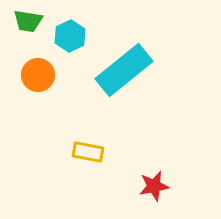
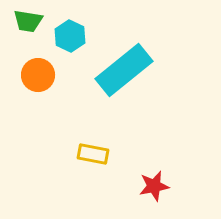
cyan hexagon: rotated 8 degrees counterclockwise
yellow rectangle: moved 5 px right, 2 px down
